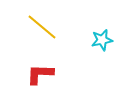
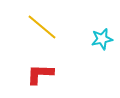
cyan star: moved 1 px up
